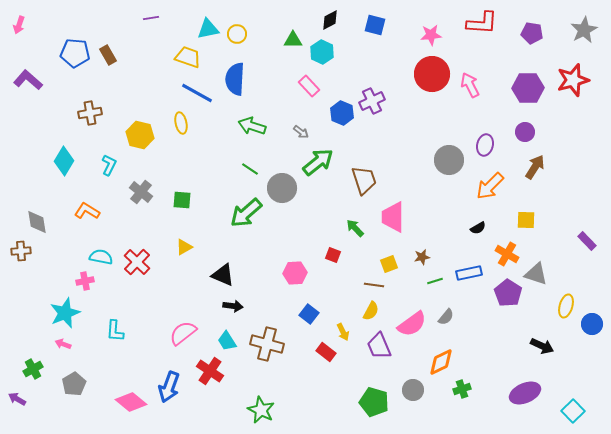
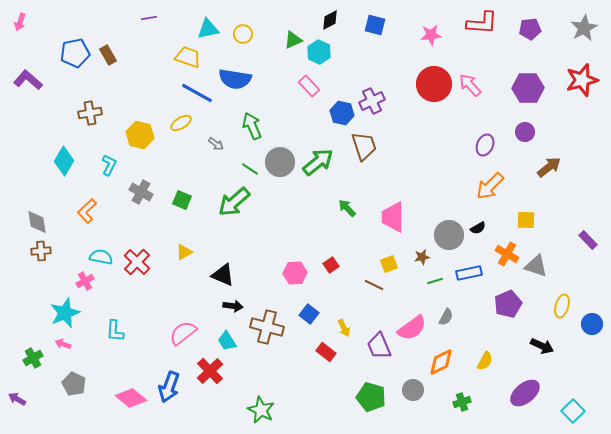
purple line at (151, 18): moved 2 px left
pink arrow at (19, 25): moved 1 px right, 3 px up
gray star at (584, 30): moved 2 px up
purple pentagon at (532, 33): moved 2 px left, 4 px up; rotated 15 degrees counterclockwise
yellow circle at (237, 34): moved 6 px right
green triangle at (293, 40): rotated 24 degrees counterclockwise
cyan hexagon at (322, 52): moved 3 px left
blue pentagon at (75, 53): rotated 16 degrees counterclockwise
red circle at (432, 74): moved 2 px right, 10 px down
blue semicircle at (235, 79): rotated 84 degrees counterclockwise
red star at (573, 80): moved 9 px right
pink arrow at (470, 85): rotated 15 degrees counterclockwise
blue hexagon at (342, 113): rotated 10 degrees counterclockwise
yellow ellipse at (181, 123): rotated 70 degrees clockwise
green arrow at (252, 126): rotated 48 degrees clockwise
gray arrow at (301, 132): moved 85 px left, 12 px down
purple ellipse at (485, 145): rotated 10 degrees clockwise
gray circle at (449, 160): moved 75 px down
brown arrow at (535, 167): moved 14 px right; rotated 20 degrees clockwise
brown trapezoid at (364, 180): moved 34 px up
gray circle at (282, 188): moved 2 px left, 26 px up
gray cross at (141, 192): rotated 10 degrees counterclockwise
green square at (182, 200): rotated 18 degrees clockwise
orange L-shape at (87, 211): rotated 75 degrees counterclockwise
green arrow at (246, 213): moved 12 px left, 11 px up
green arrow at (355, 228): moved 8 px left, 20 px up
purple rectangle at (587, 241): moved 1 px right, 1 px up
yellow triangle at (184, 247): moved 5 px down
brown cross at (21, 251): moved 20 px right
red square at (333, 255): moved 2 px left, 10 px down; rotated 35 degrees clockwise
gray triangle at (536, 274): moved 8 px up
pink cross at (85, 281): rotated 18 degrees counterclockwise
brown line at (374, 285): rotated 18 degrees clockwise
purple pentagon at (508, 293): moved 11 px down; rotated 16 degrees clockwise
yellow ellipse at (566, 306): moved 4 px left
yellow semicircle at (371, 311): moved 114 px right, 50 px down
gray semicircle at (446, 317): rotated 12 degrees counterclockwise
pink semicircle at (412, 324): moved 4 px down
yellow arrow at (343, 332): moved 1 px right, 4 px up
brown cross at (267, 344): moved 17 px up
green cross at (33, 369): moved 11 px up
red cross at (210, 371): rotated 12 degrees clockwise
gray pentagon at (74, 384): rotated 15 degrees counterclockwise
green cross at (462, 389): moved 13 px down
purple ellipse at (525, 393): rotated 16 degrees counterclockwise
pink diamond at (131, 402): moved 4 px up
green pentagon at (374, 402): moved 3 px left, 5 px up
